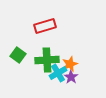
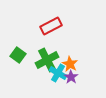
red rectangle: moved 6 px right; rotated 10 degrees counterclockwise
green cross: rotated 25 degrees counterclockwise
orange star: rotated 21 degrees counterclockwise
cyan cross: rotated 30 degrees counterclockwise
